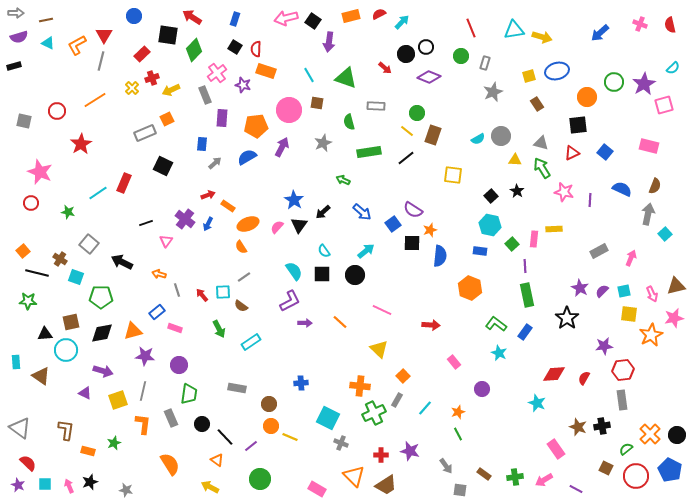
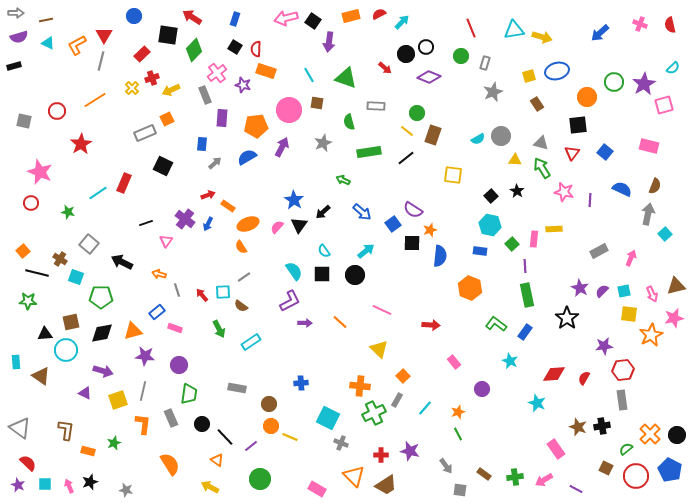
red triangle at (572, 153): rotated 28 degrees counterclockwise
cyan star at (499, 353): moved 11 px right, 8 px down
